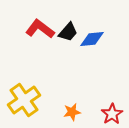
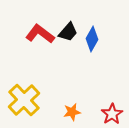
red L-shape: moved 5 px down
blue diamond: rotated 55 degrees counterclockwise
yellow cross: rotated 8 degrees counterclockwise
